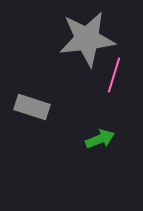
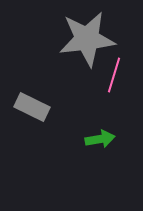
gray rectangle: rotated 8 degrees clockwise
green arrow: rotated 12 degrees clockwise
